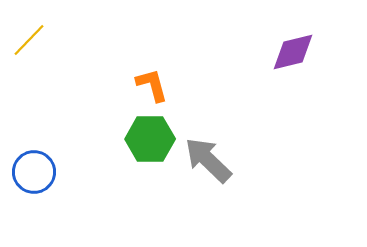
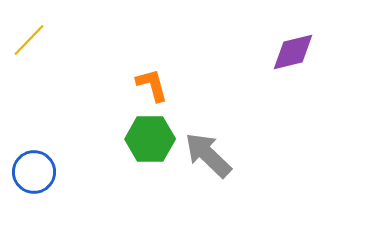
gray arrow: moved 5 px up
